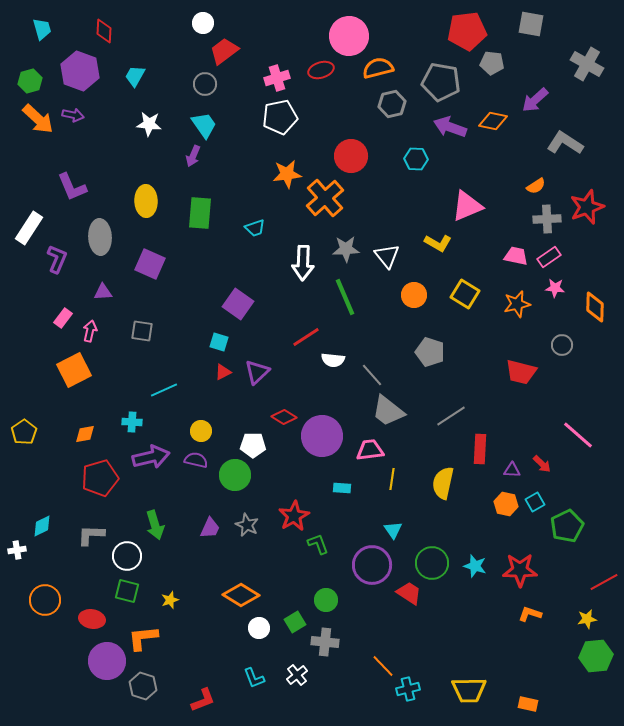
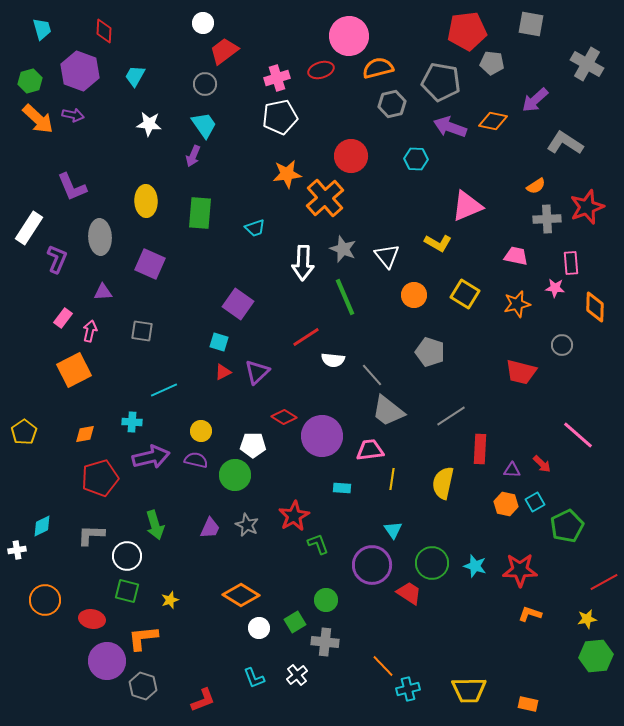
gray star at (346, 249): moved 3 px left; rotated 24 degrees clockwise
pink rectangle at (549, 257): moved 22 px right, 6 px down; rotated 60 degrees counterclockwise
